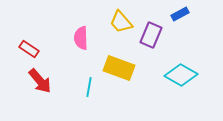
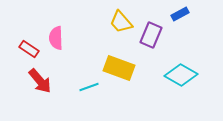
pink semicircle: moved 25 px left
cyan line: rotated 60 degrees clockwise
